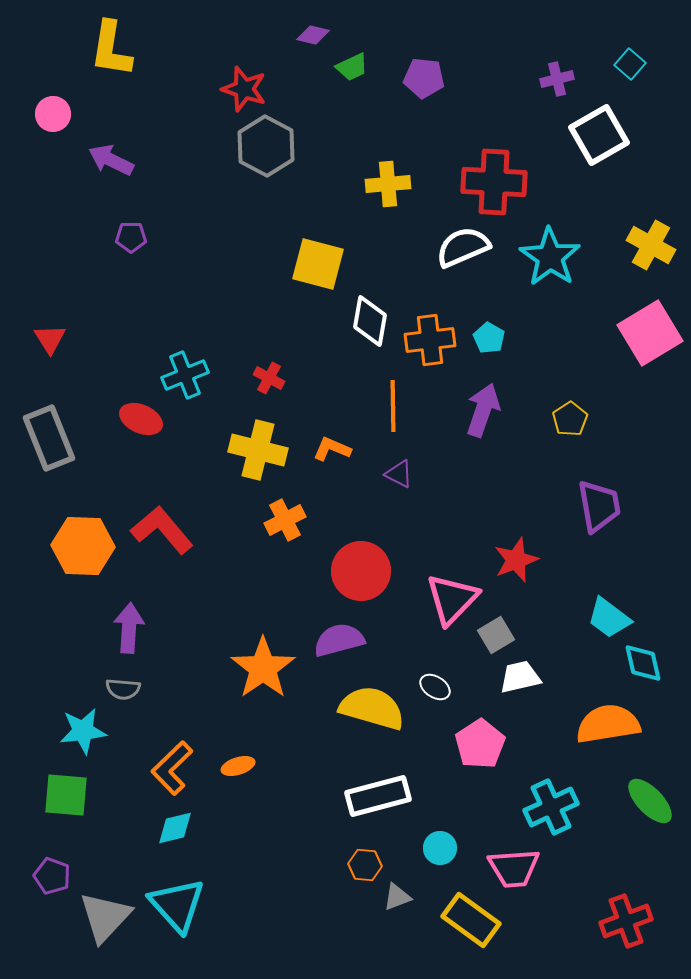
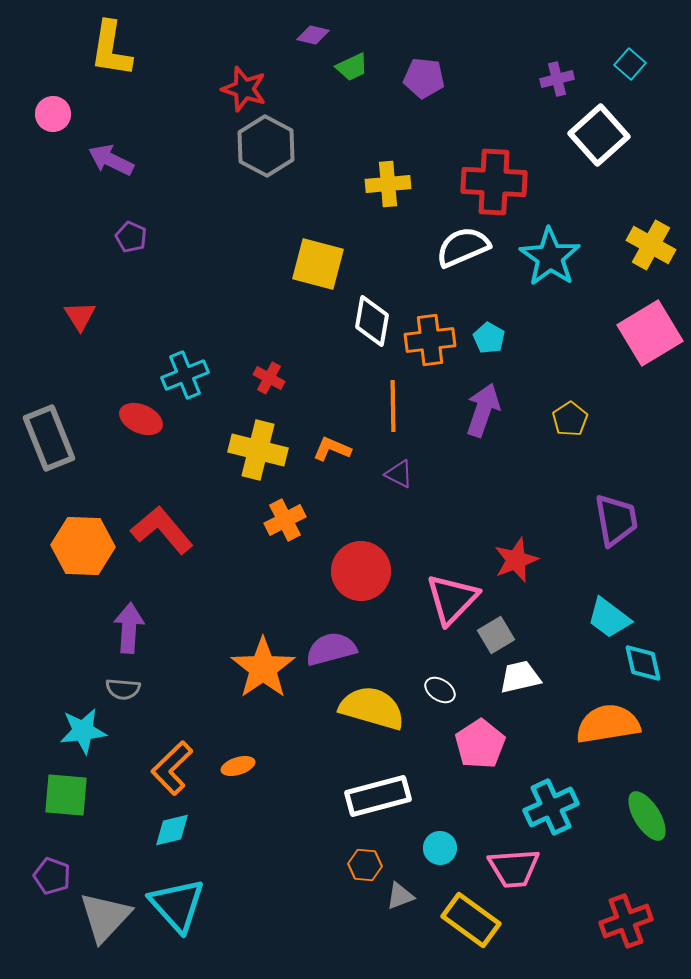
white square at (599, 135): rotated 12 degrees counterclockwise
purple pentagon at (131, 237): rotated 24 degrees clockwise
white diamond at (370, 321): moved 2 px right
red triangle at (50, 339): moved 30 px right, 23 px up
purple trapezoid at (599, 506): moved 17 px right, 14 px down
purple semicircle at (339, 640): moved 8 px left, 9 px down
white ellipse at (435, 687): moved 5 px right, 3 px down
green ellipse at (650, 801): moved 3 px left, 15 px down; rotated 12 degrees clockwise
cyan diamond at (175, 828): moved 3 px left, 2 px down
gray triangle at (397, 897): moved 3 px right, 1 px up
